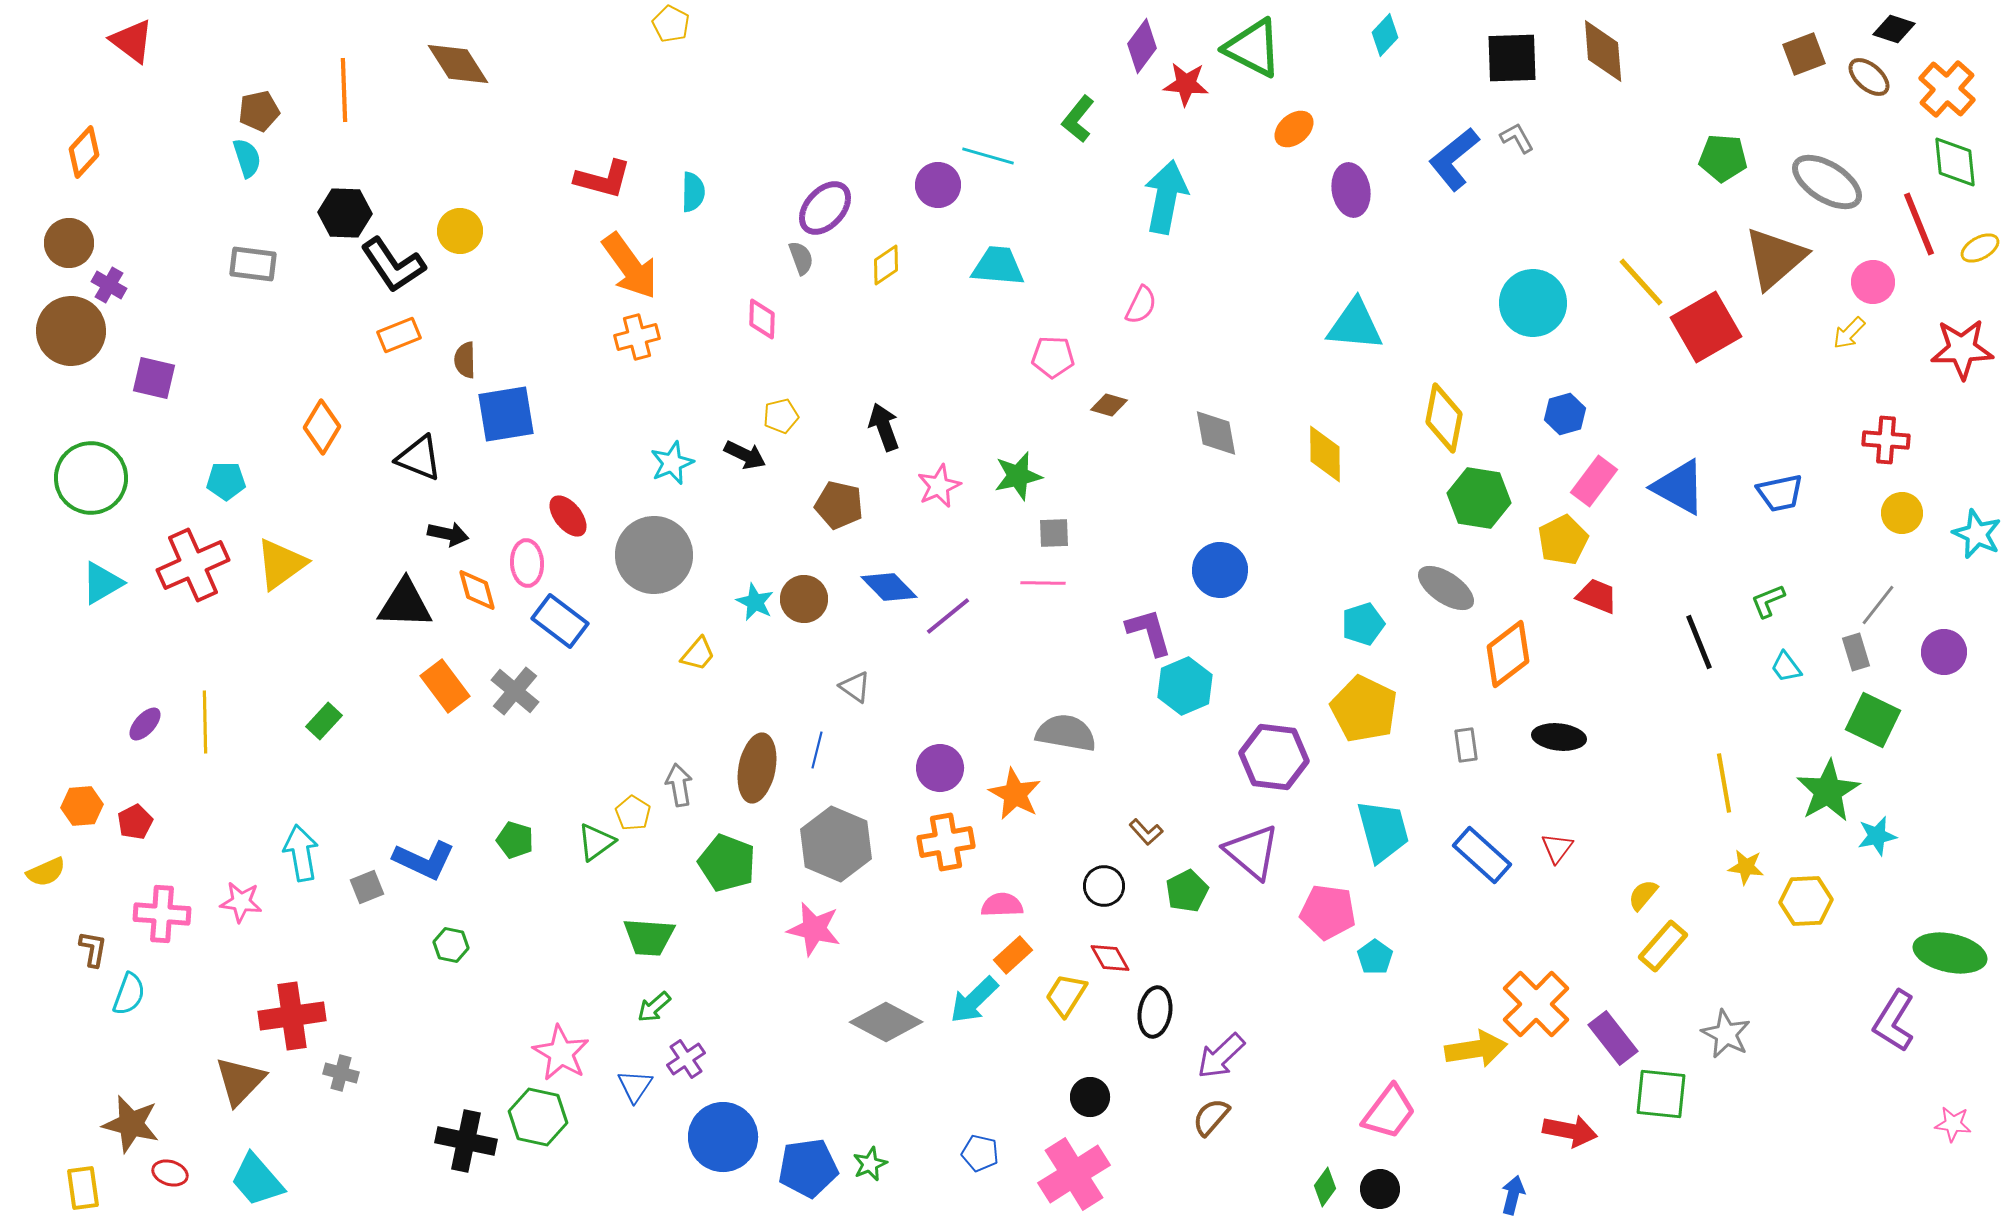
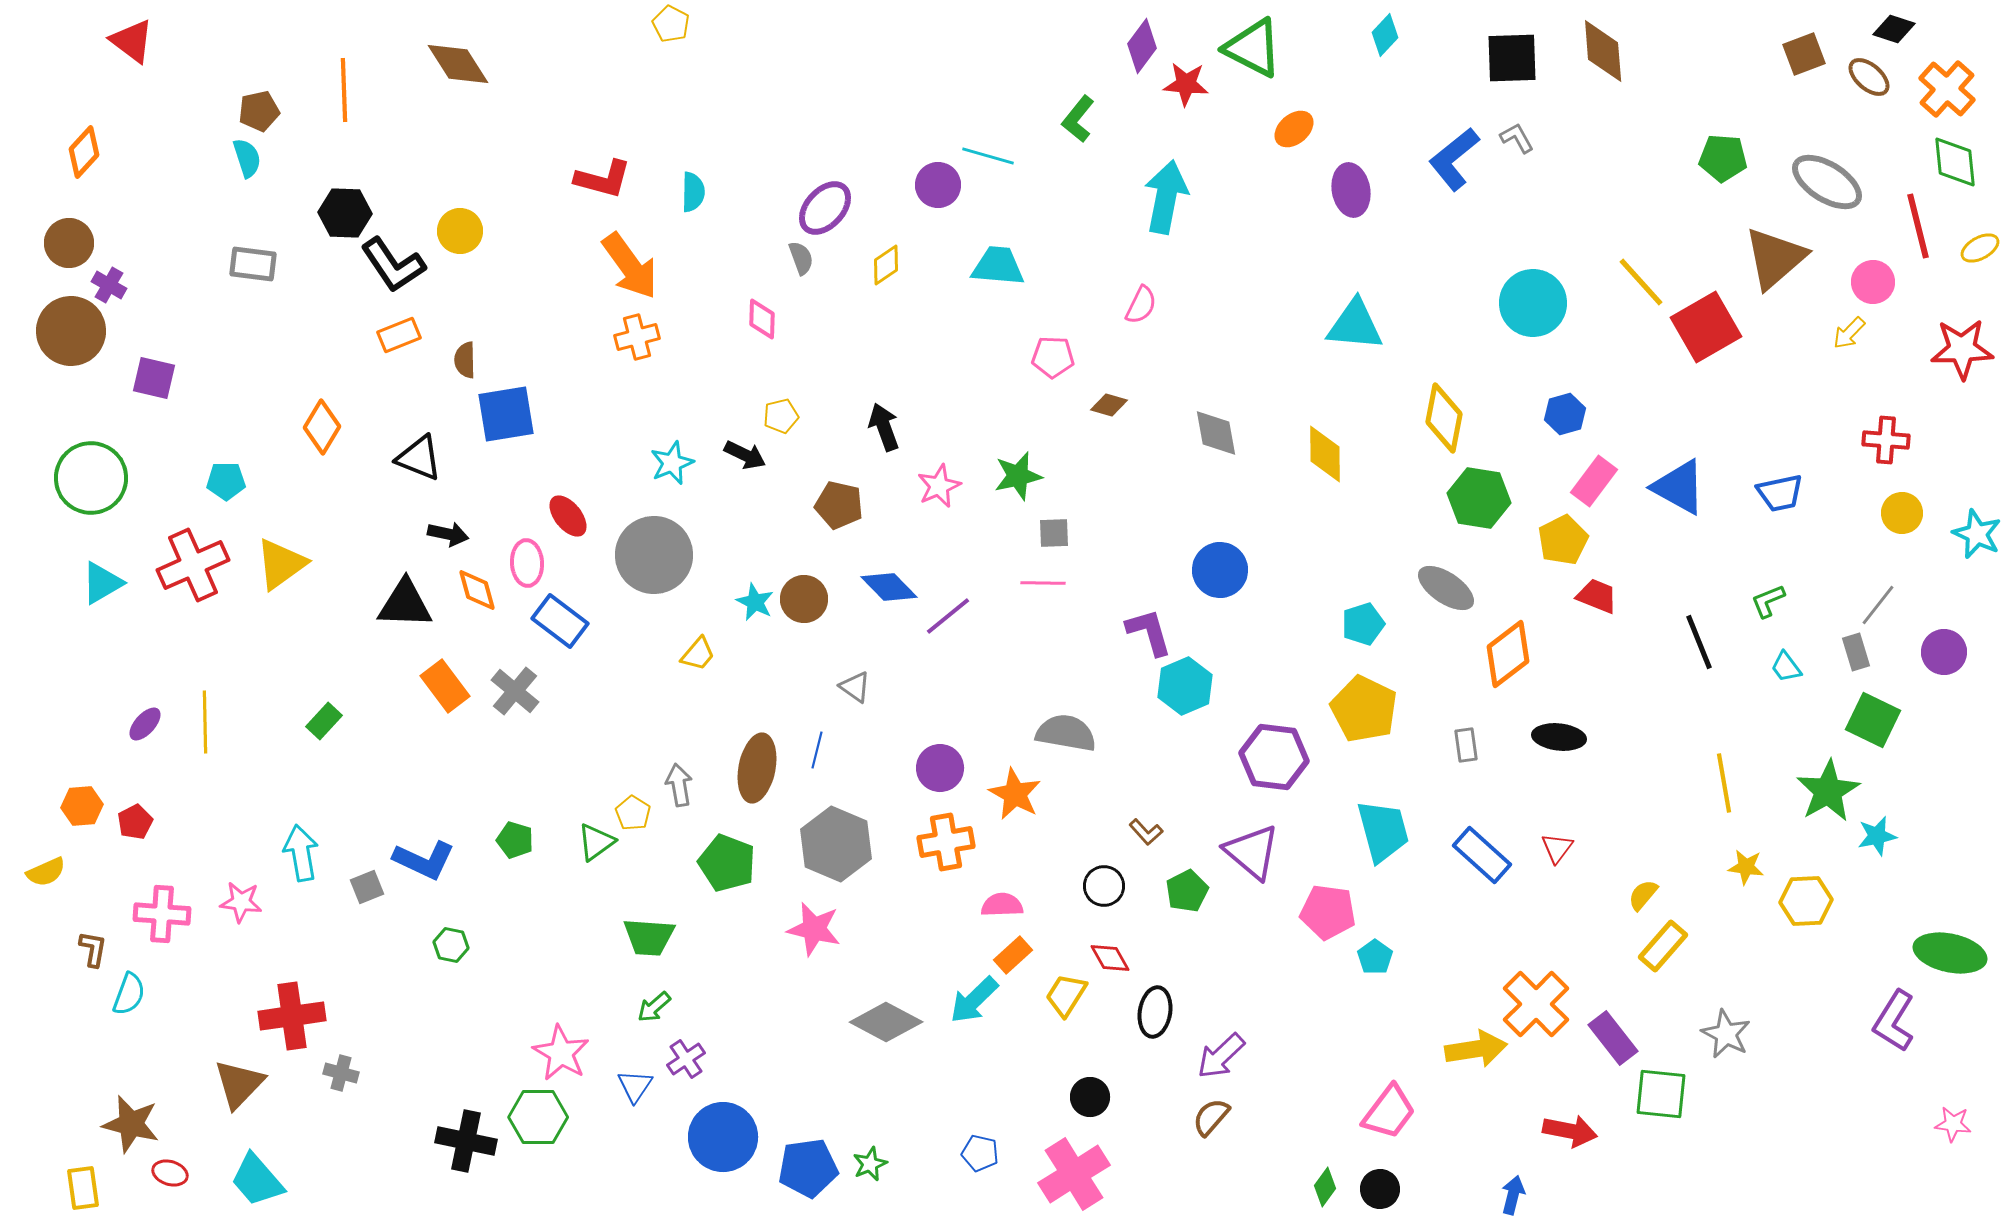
red line at (1919, 224): moved 1 px left, 2 px down; rotated 8 degrees clockwise
brown triangle at (240, 1081): moved 1 px left, 3 px down
green hexagon at (538, 1117): rotated 12 degrees counterclockwise
